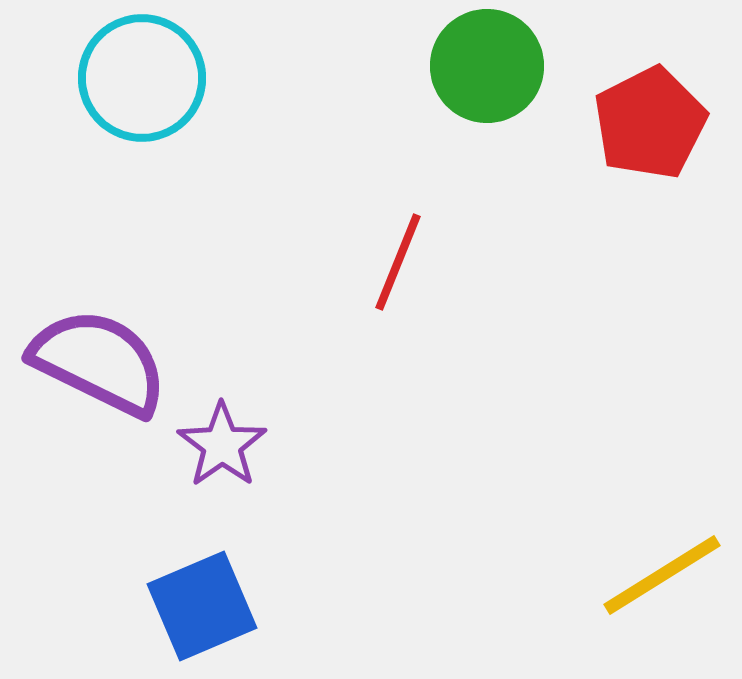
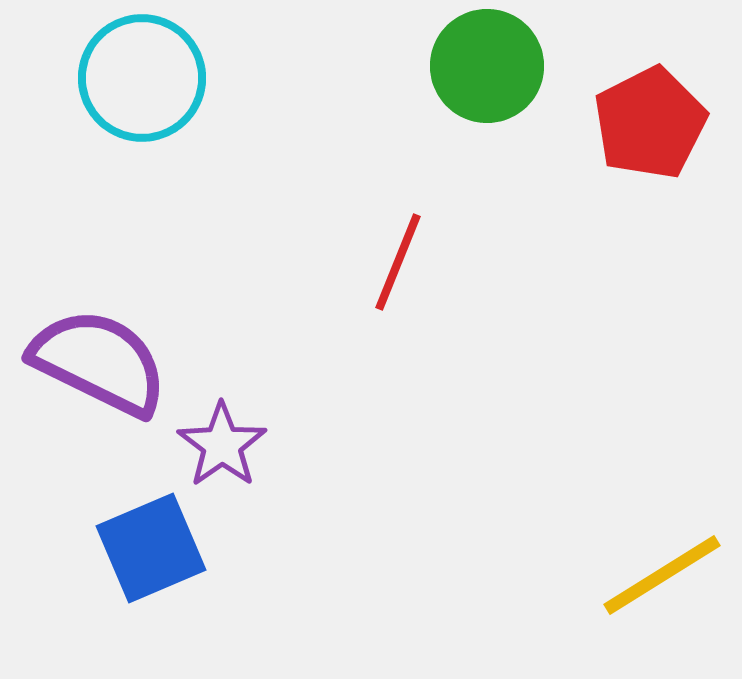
blue square: moved 51 px left, 58 px up
